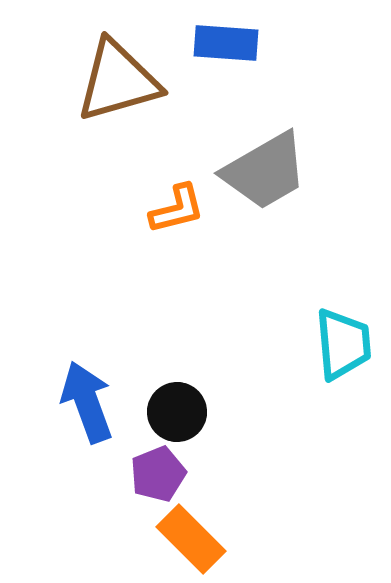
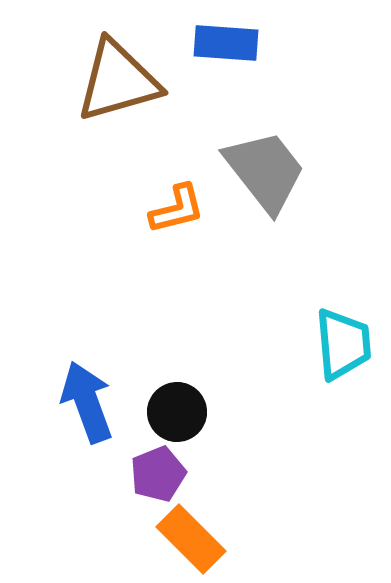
gray trapezoid: rotated 98 degrees counterclockwise
